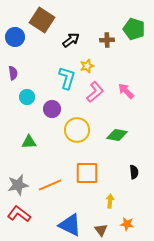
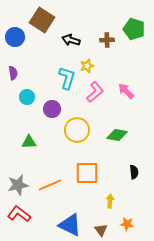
black arrow: rotated 126 degrees counterclockwise
